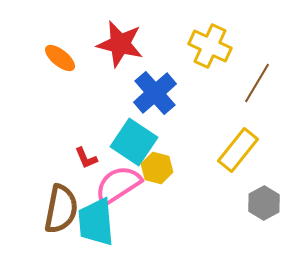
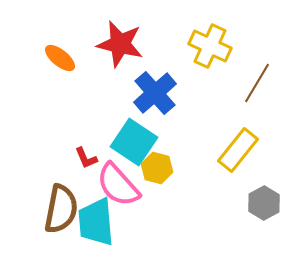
pink semicircle: rotated 99 degrees counterclockwise
